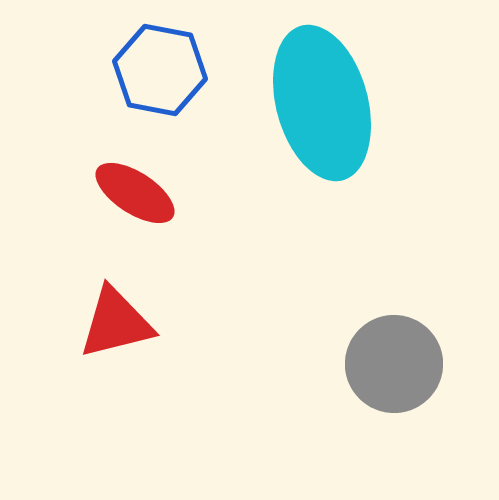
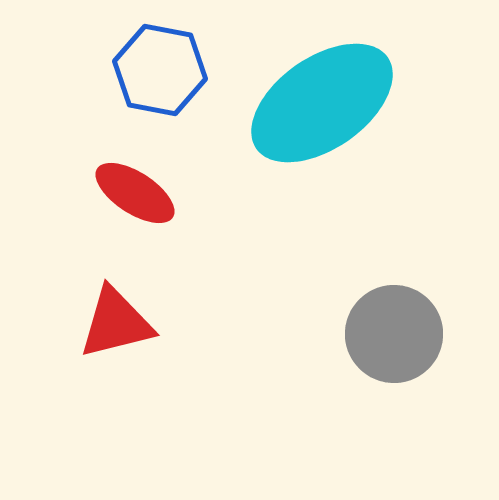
cyan ellipse: rotated 70 degrees clockwise
gray circle: moved 30 px up
